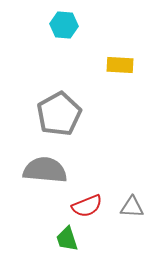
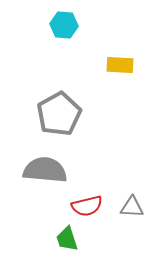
red semicircle: rotated 8 degrees clockwise
